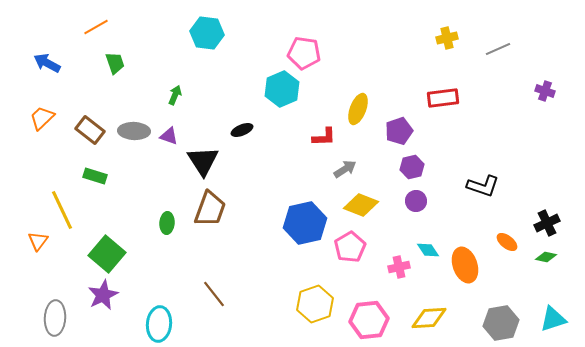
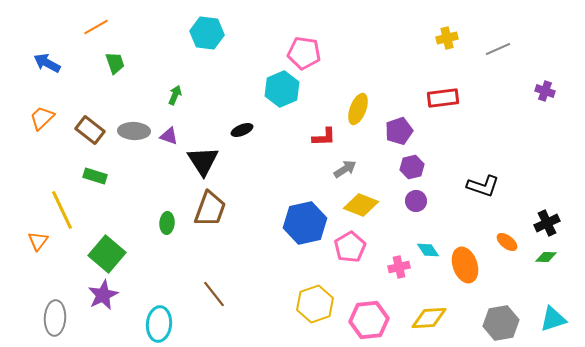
green diamond at (546, 257): rotated 10 degrees counterclockwise
